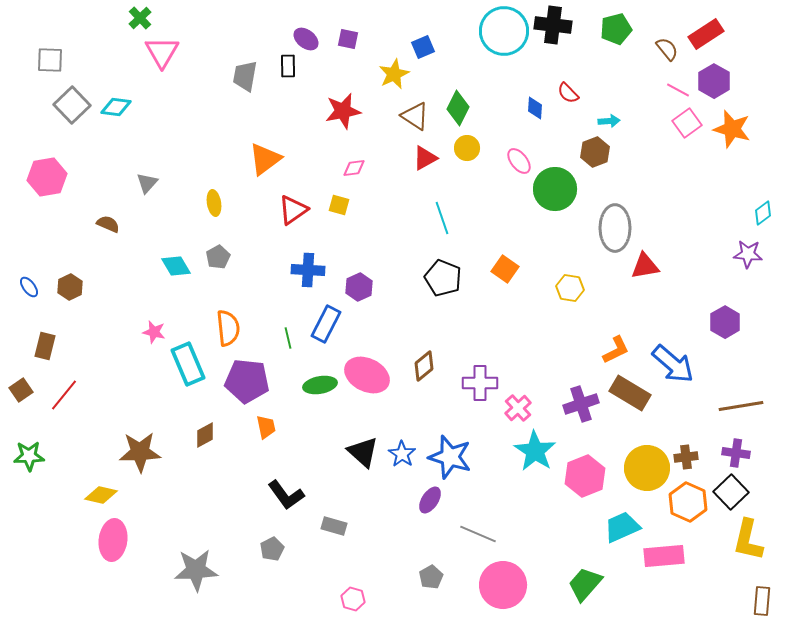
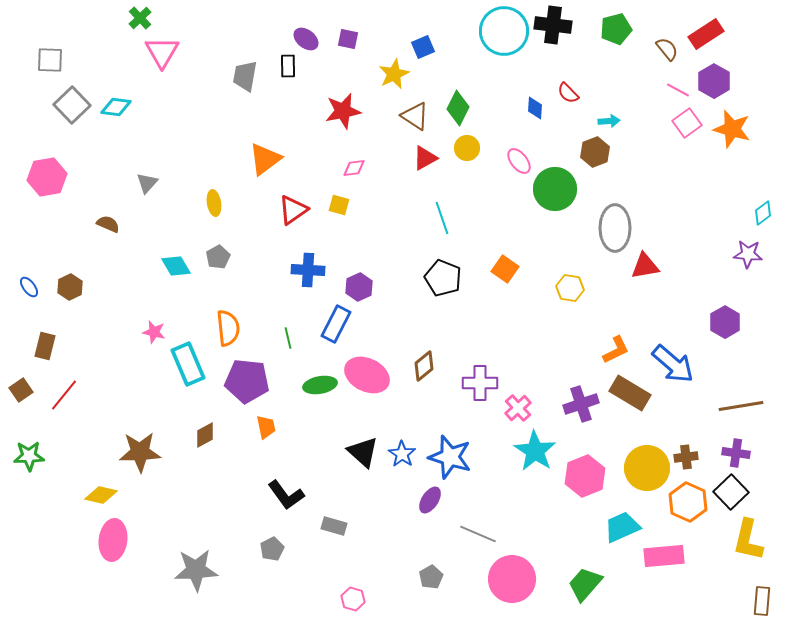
blue rectangle at (326, 324): moved 10 px right
pink circle at (503, 585): moved 9 px right, 6 px up
